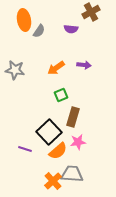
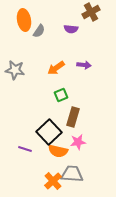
orange semicircle: rotated 54 degrees clockwise
